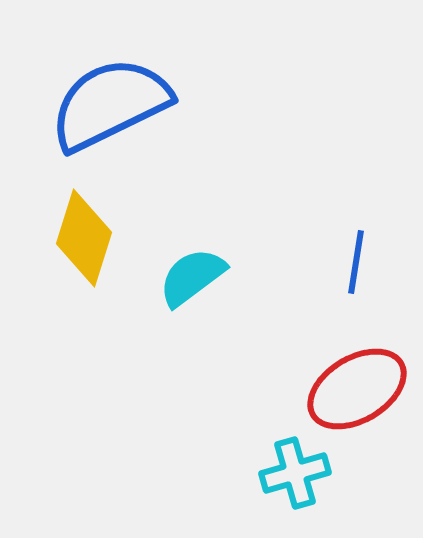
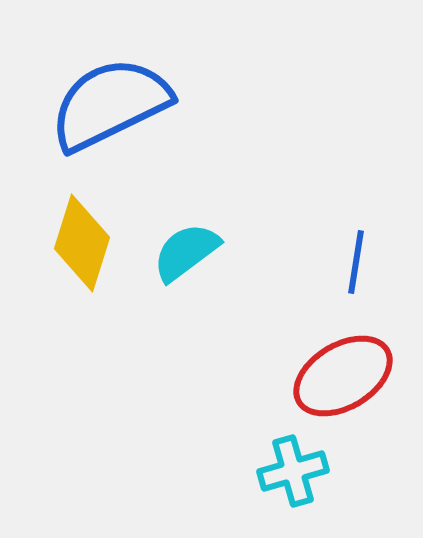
yellow diamond: moved 2 px left, 5 px down
cyan semicircle: moved 6 px left, 25 px up
red ellipse: moved 14 px left, 13 px up
cyan cross: moved 2 px left, 2 px up
